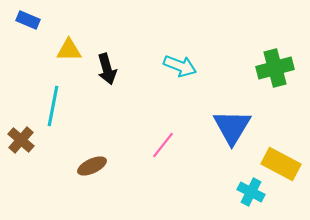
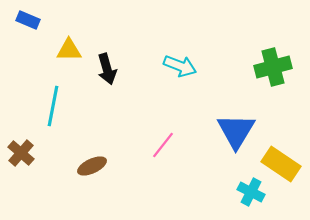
green cross: moved 2 px left, 1 px up
blue triangle: moved 4 px right, 4 px down
brown cross: moved 13 px down
yellow rectangle: rotated 6 degrees clockwise
